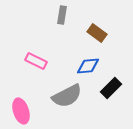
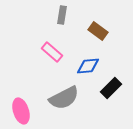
brown rectangle: moved 1 px right, 2 px up
pink rectangle: moved 16 px right, 9 px up; rotated 15 degrees clockwise
gray semicircle: moved 3 px left, 2 px down
